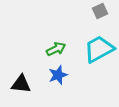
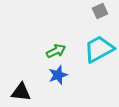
green arrow: moved 2 px down
black triangle: moved 8 px down
